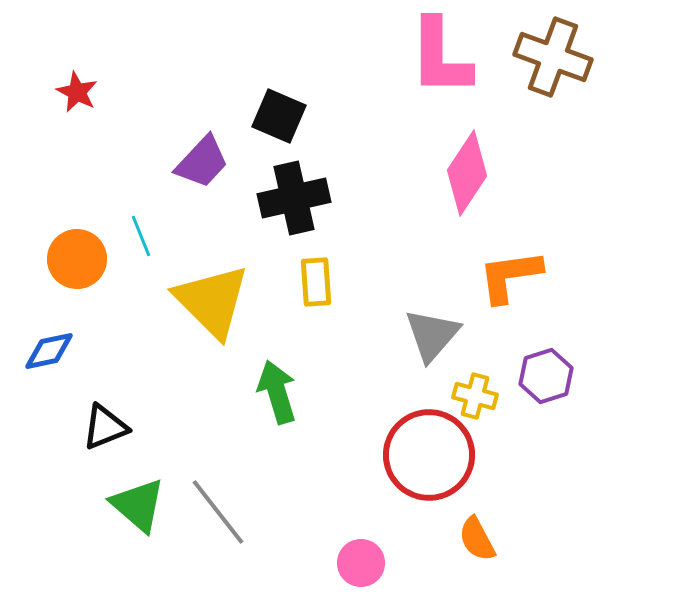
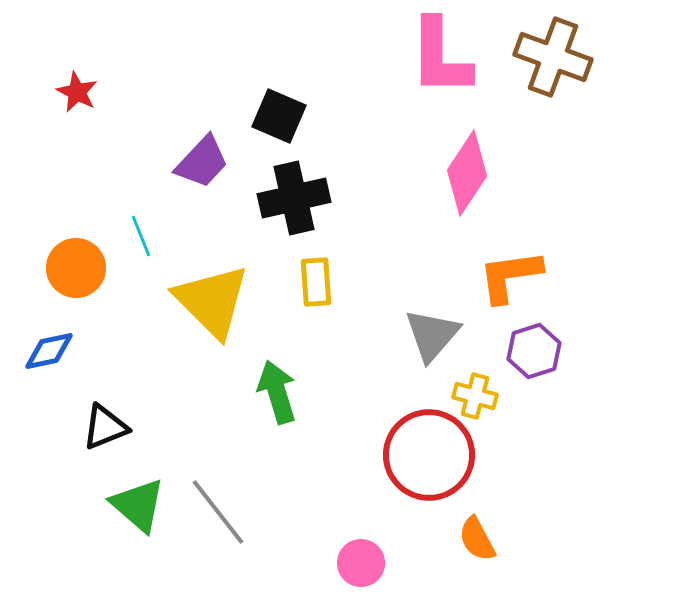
orange circle: moved 1 px left, 9 px down
purple hexagon: moved 12 px left, 25 px up
